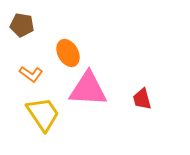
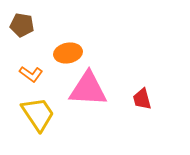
orange ellipse: rotated 72 degrees counterclockwise
yellow trapezoid: moved 5 px left
